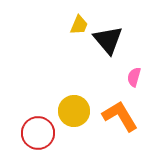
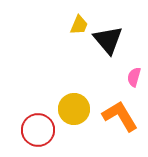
yellow circle: moved 2 px up
red circle: moved 3 px up
